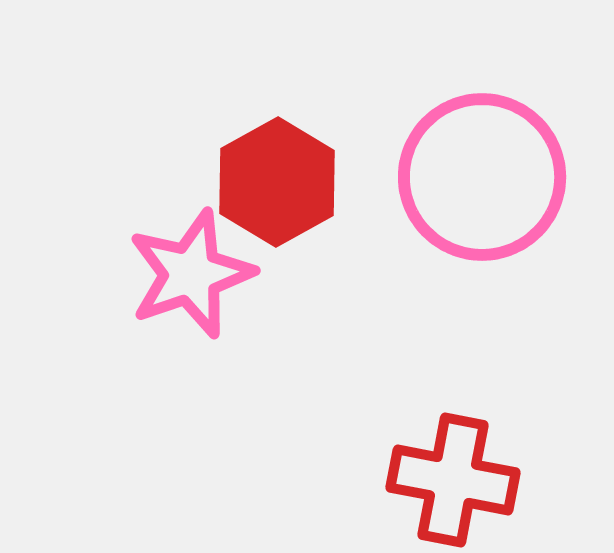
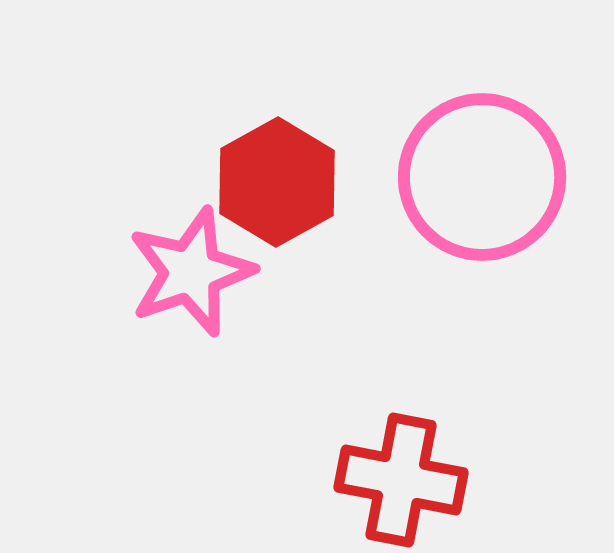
pink star: moved 2 px up
red cross: moved 52 px left
